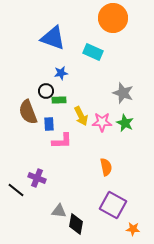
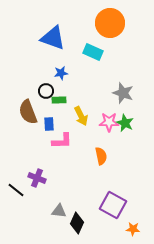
orange circle: moved 3 px left, 5 px down
pink star: moved 7 px right
orange semicircle: moved 5 px left, 11 px up
black diamond: moved 1 px right, 1 px up; rotated 15 degrees clockwise
